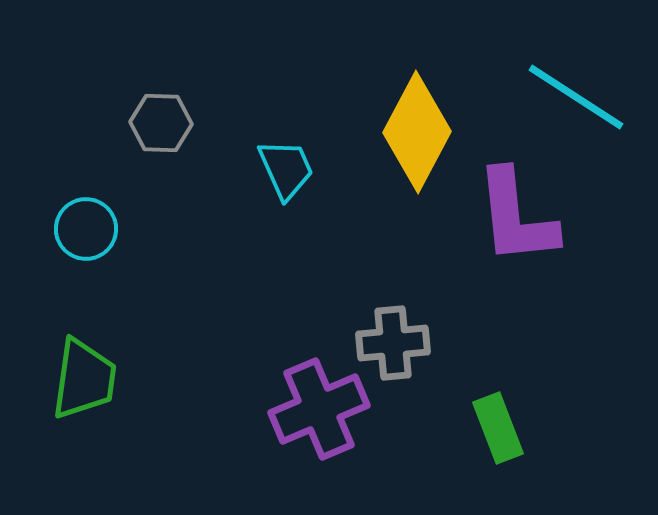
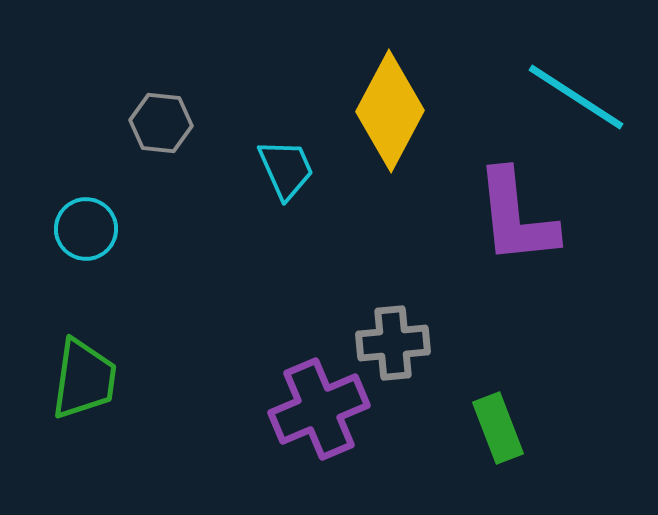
gray hexagon: rotated 4 degrees clockwise
yellow diamond: moved 27 px left, 21 px up
